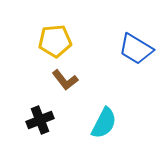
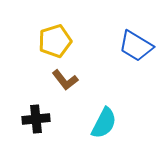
yellow pentagon: rotated 12 degrees counterclockwise
blue trapezoid: moved 3 px up
black cross: moved 4 px left, 1 px up; rotated 16 degrees clockwise
